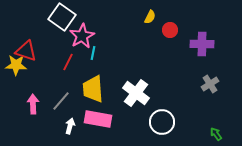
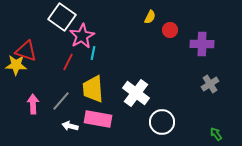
white arrow: rotated 91 degrees counterclockwise
